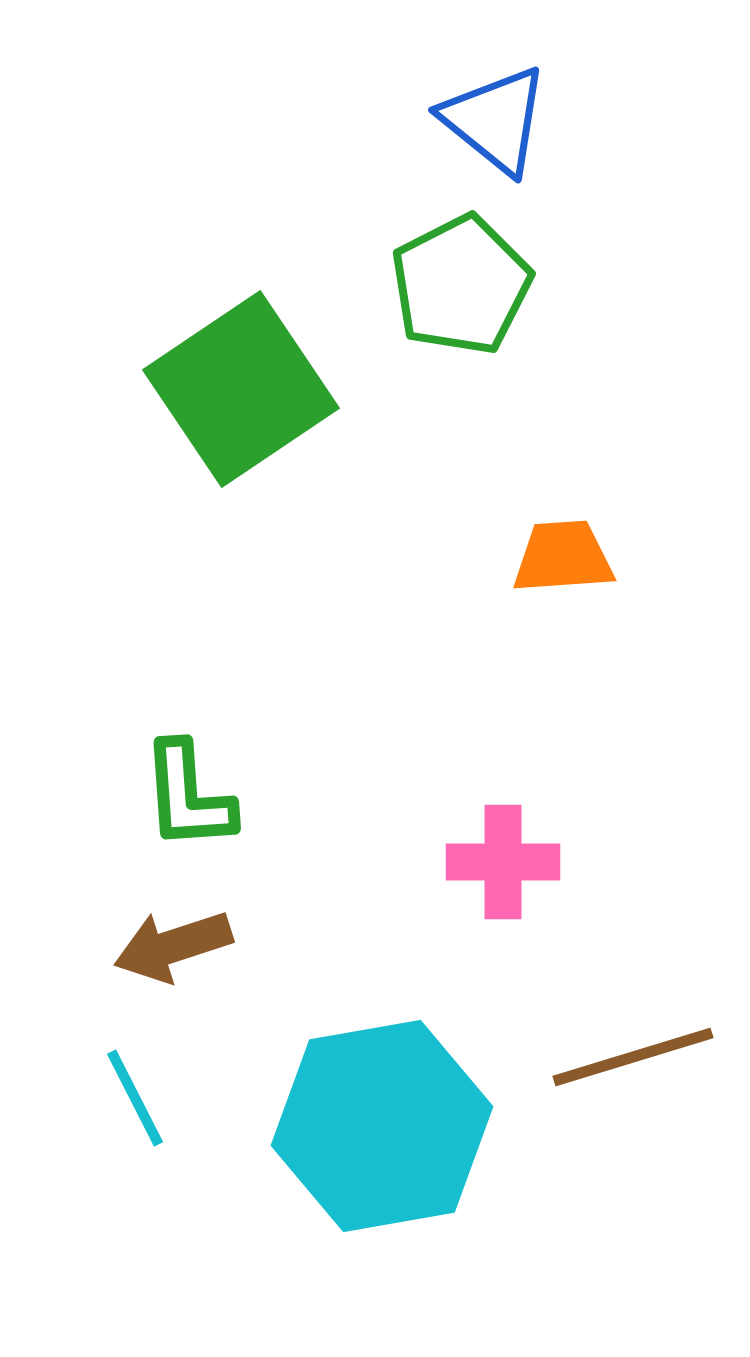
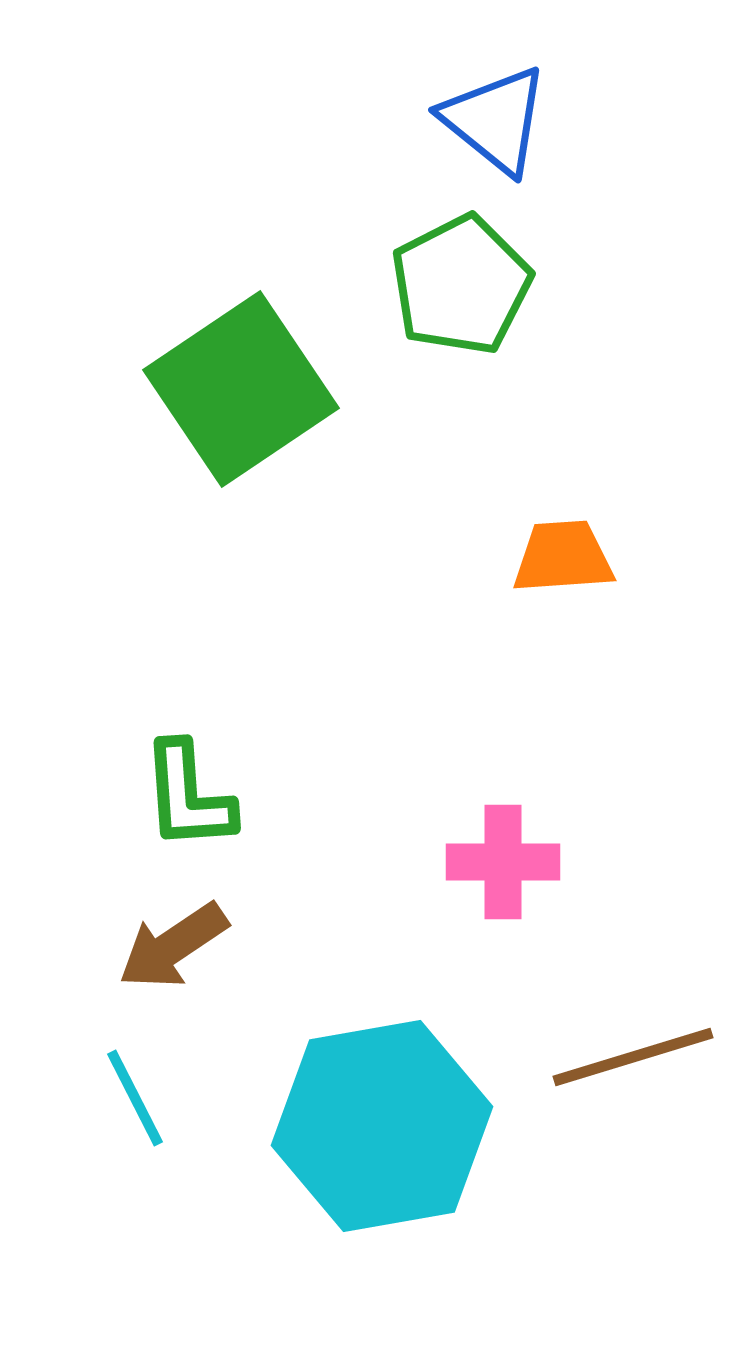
brown arrow: rotated 16 degrees counterclockwise
